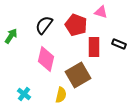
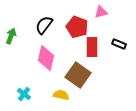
pink triangle: rotated 32 degrees counterclockwise
red pentagon: moved 1 px right, 2 px down
green arrow: rotated 14 degrees counterclockwise
red rectangle: moved 2 px left
pink diamond: moved 1 px up
brown square: rotated 25 degrees counterclockwise
yellow semicircle: rotated 91 degrees counterclockwise
